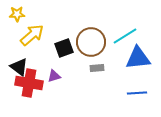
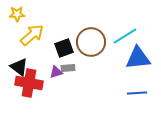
gray rectangle: moved 29 px left
purple triangle: moved 2 px right, 4 px up
